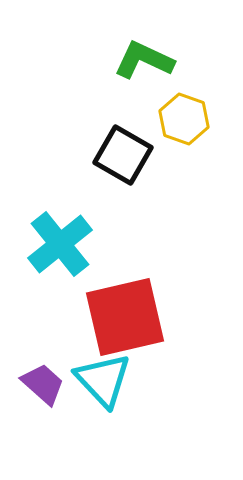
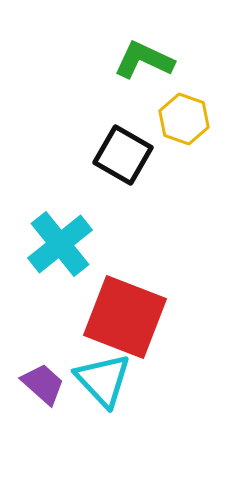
red square: rotated 34 degrees clockwise
